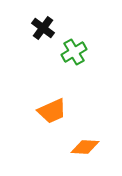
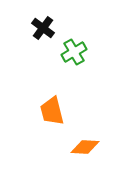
orange trapezoid: rotated 100 degrees clockwise
